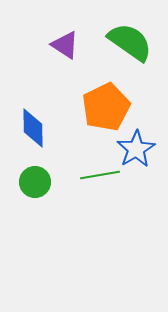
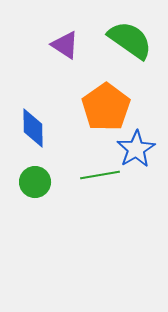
green semicircle: moved 2 px up
orange pentagon: rotated 9 degrees counterclockwise
